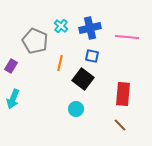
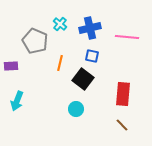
cyan cross: moved 1 px left, 2 px up
purple rectangle: rotated 56 degrees clockwise
cyan arrow: moved 4 px right, 2 px down
brown line: moved 2 px right
